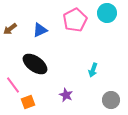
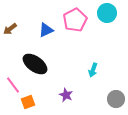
blue triangle: moved 6 px right
gray circle: moved 5 px right, 1 px up
